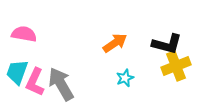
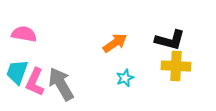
black L-shape: moved 3 px right, 4 px up
yellow cross: rotated 24 degrees clockwise
